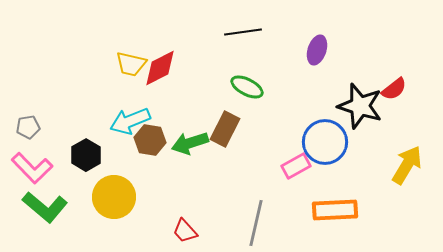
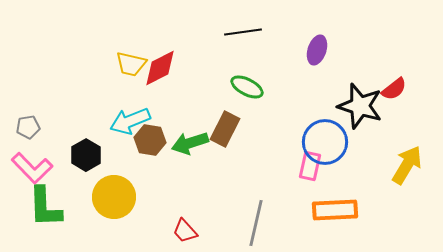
pink rectangle: moved 14 px right; rotated 48 degrees counterclockwise
green L-shape: rotated 48 degrees clockwise
